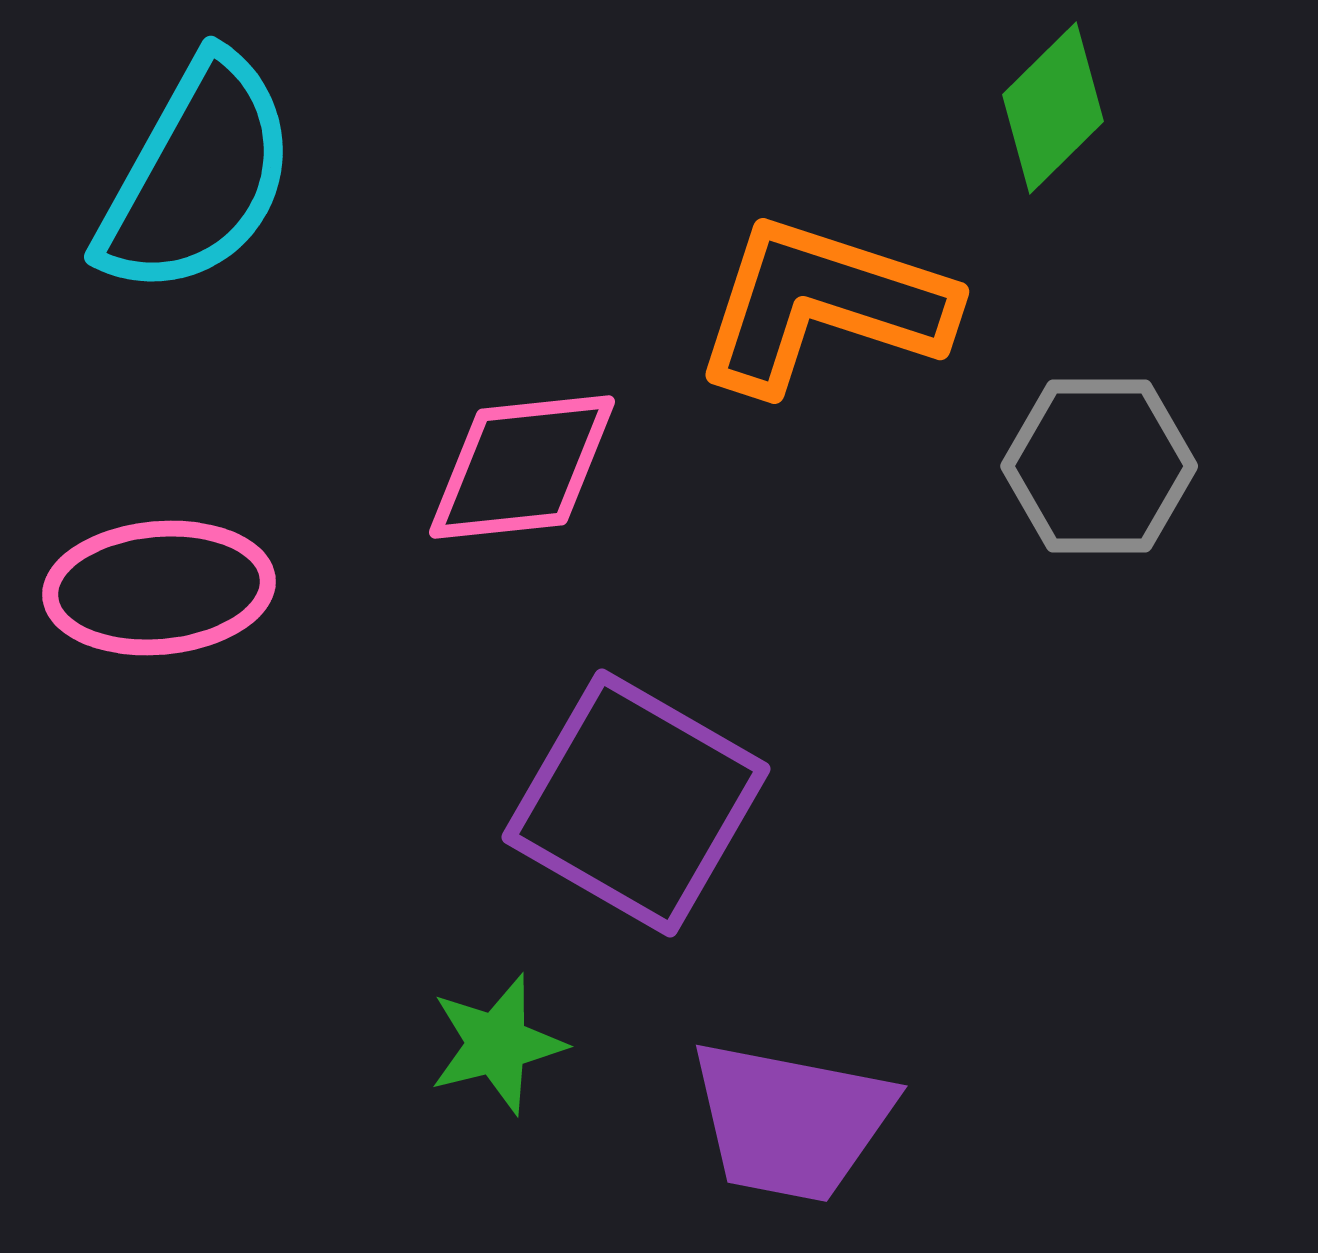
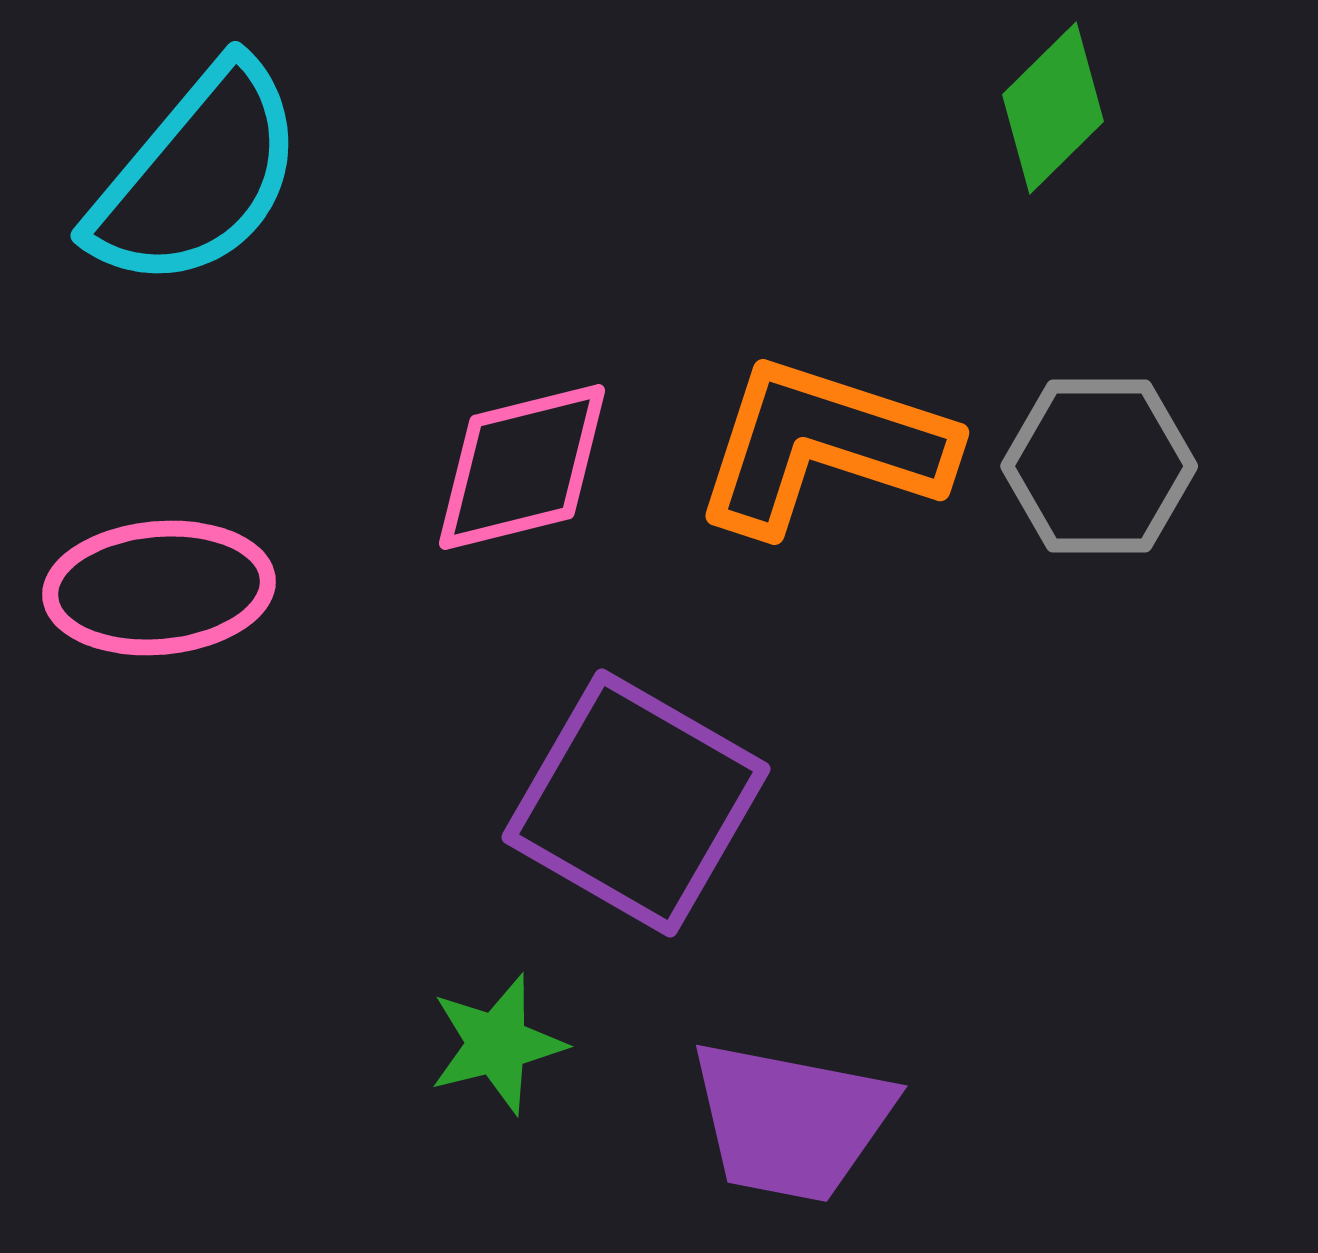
cyan semicircle: rotated 11 degrees clockwise
orange L-shape: moved 141 px down
pink diamond: rotated 8 degrees counterclockwise
